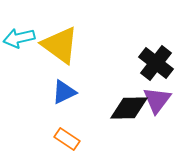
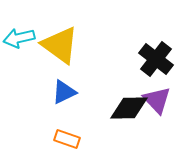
black cross: moved 4 px up
purple triangle: rotated 20 degrees counterclockwise
orange rectangle: rotated 15 degrees counterclockwise
